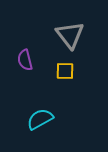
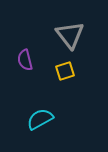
yellow square: rotated 18 degrees counterclockwise
